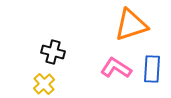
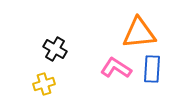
orange triangle: moved 8 px right, 8 px down; rotated 12 degrees clockwise
black cross: moved 2 px right, 3 px up; rotated 15 degrees clockwise
yellow cross: rotated 25 degrees clockwise
